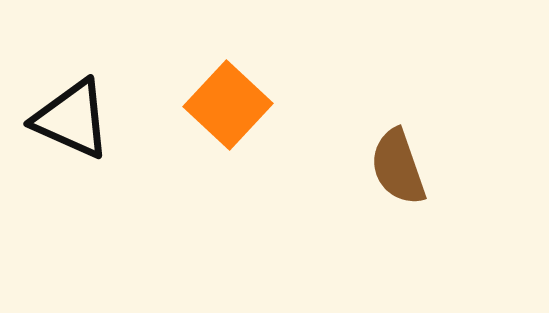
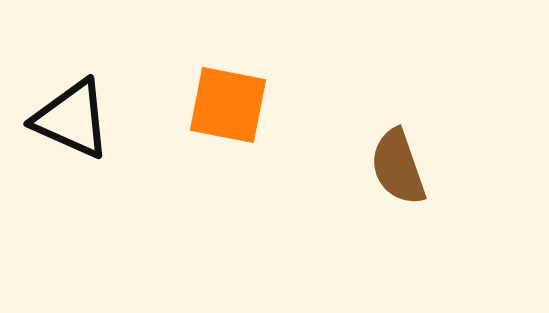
orange square: rotated 32 degrees counterclockwise
